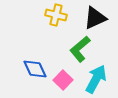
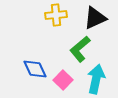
yellow cross: rotated 20 degrees counterclockwise
cyan arrow: rotated 16 degrees counterclockwise
